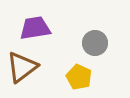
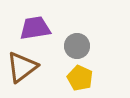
gray circle: moved 18 px left, 3 px down
yellow pentagon: moved 1 px right, 1 px down
